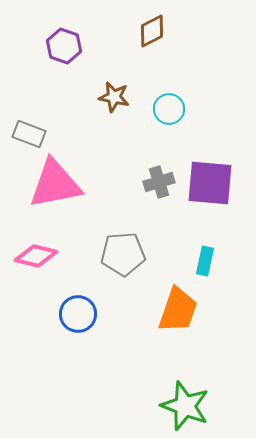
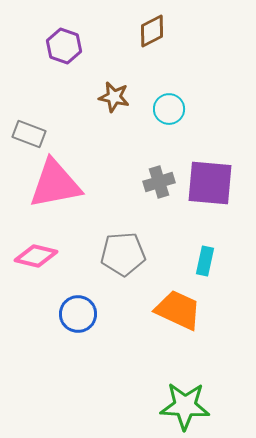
orange trapezoid: rotated 84 degrees counterclockwise
green star: rotated 18 degrees counterclockwise
